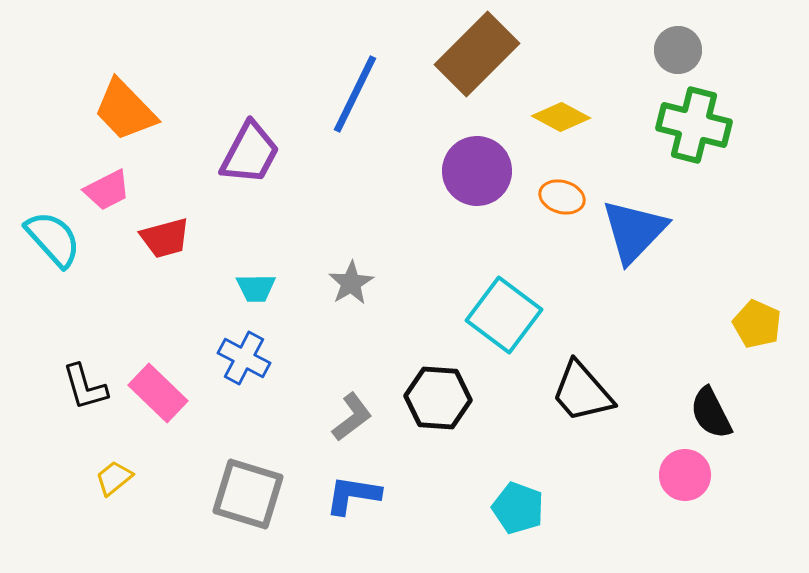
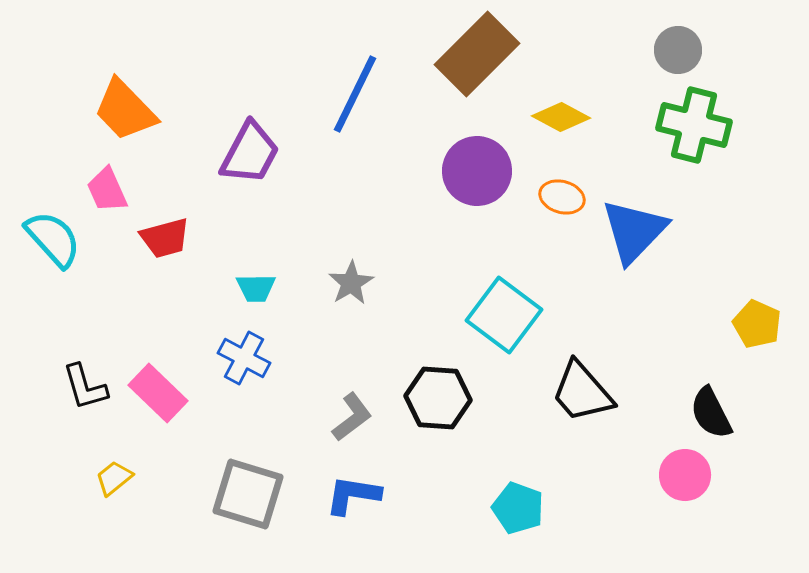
pink trapezoid: rotated 93 degrees clockwise
